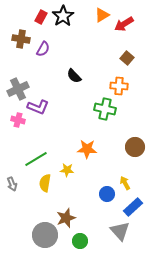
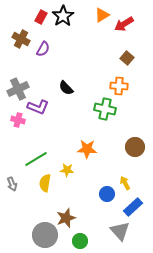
brown cross: rotated 18 degrees clockwise
black semicircle: moved 8 px left, 12 px down
